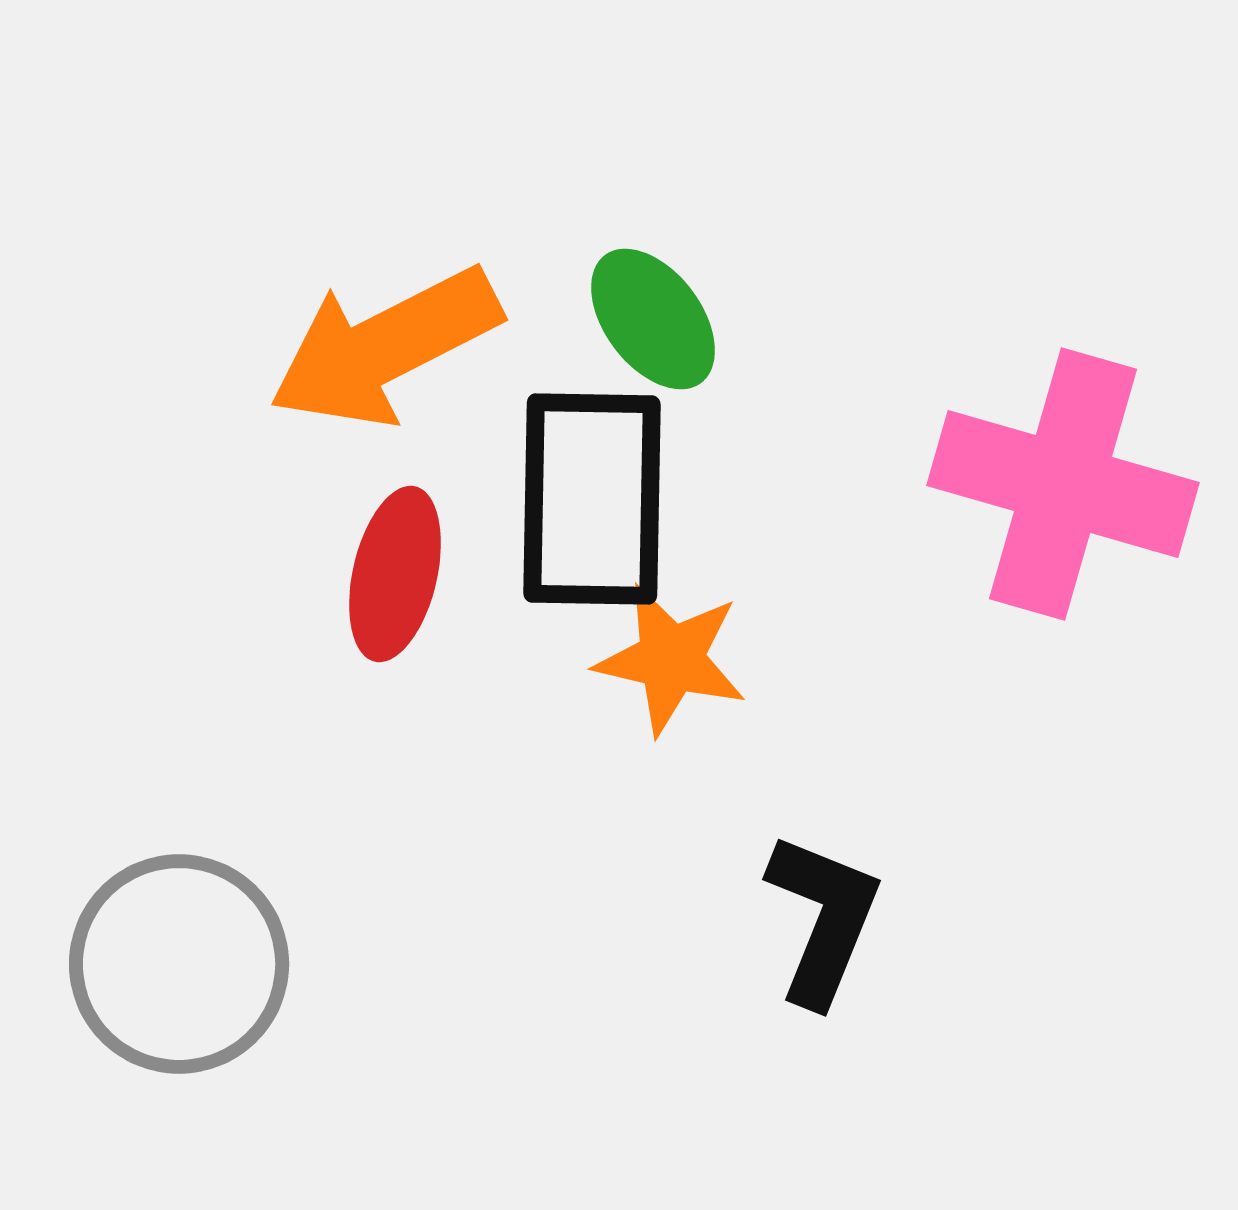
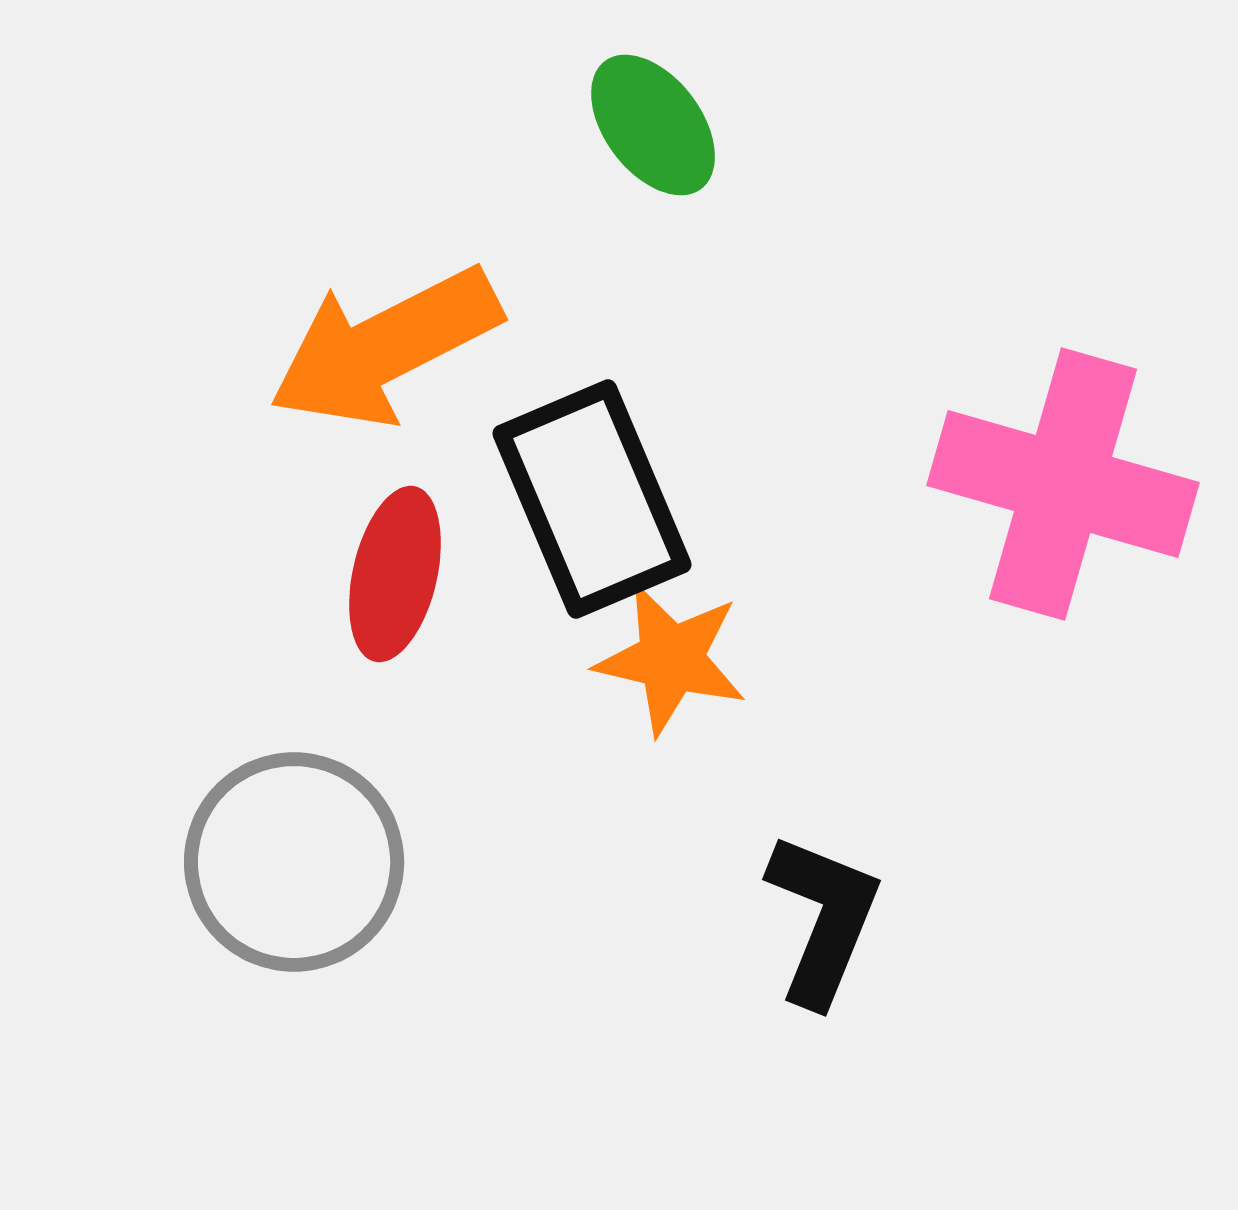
green ellipse: moved 194 px up
black rectangle: rotated 24 degrees counterclockwise
gray circle: moved 115 px right, 102 px up
